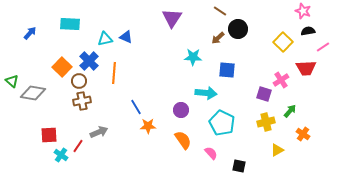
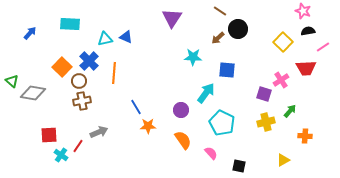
cyan arrow: rotated 60 degrees counterclockwise
orange cross: moved 2 px right, 2 px down; rotated 32 degrees counterclockwise
yellow triangle: moved 6 px right, 10 px down
